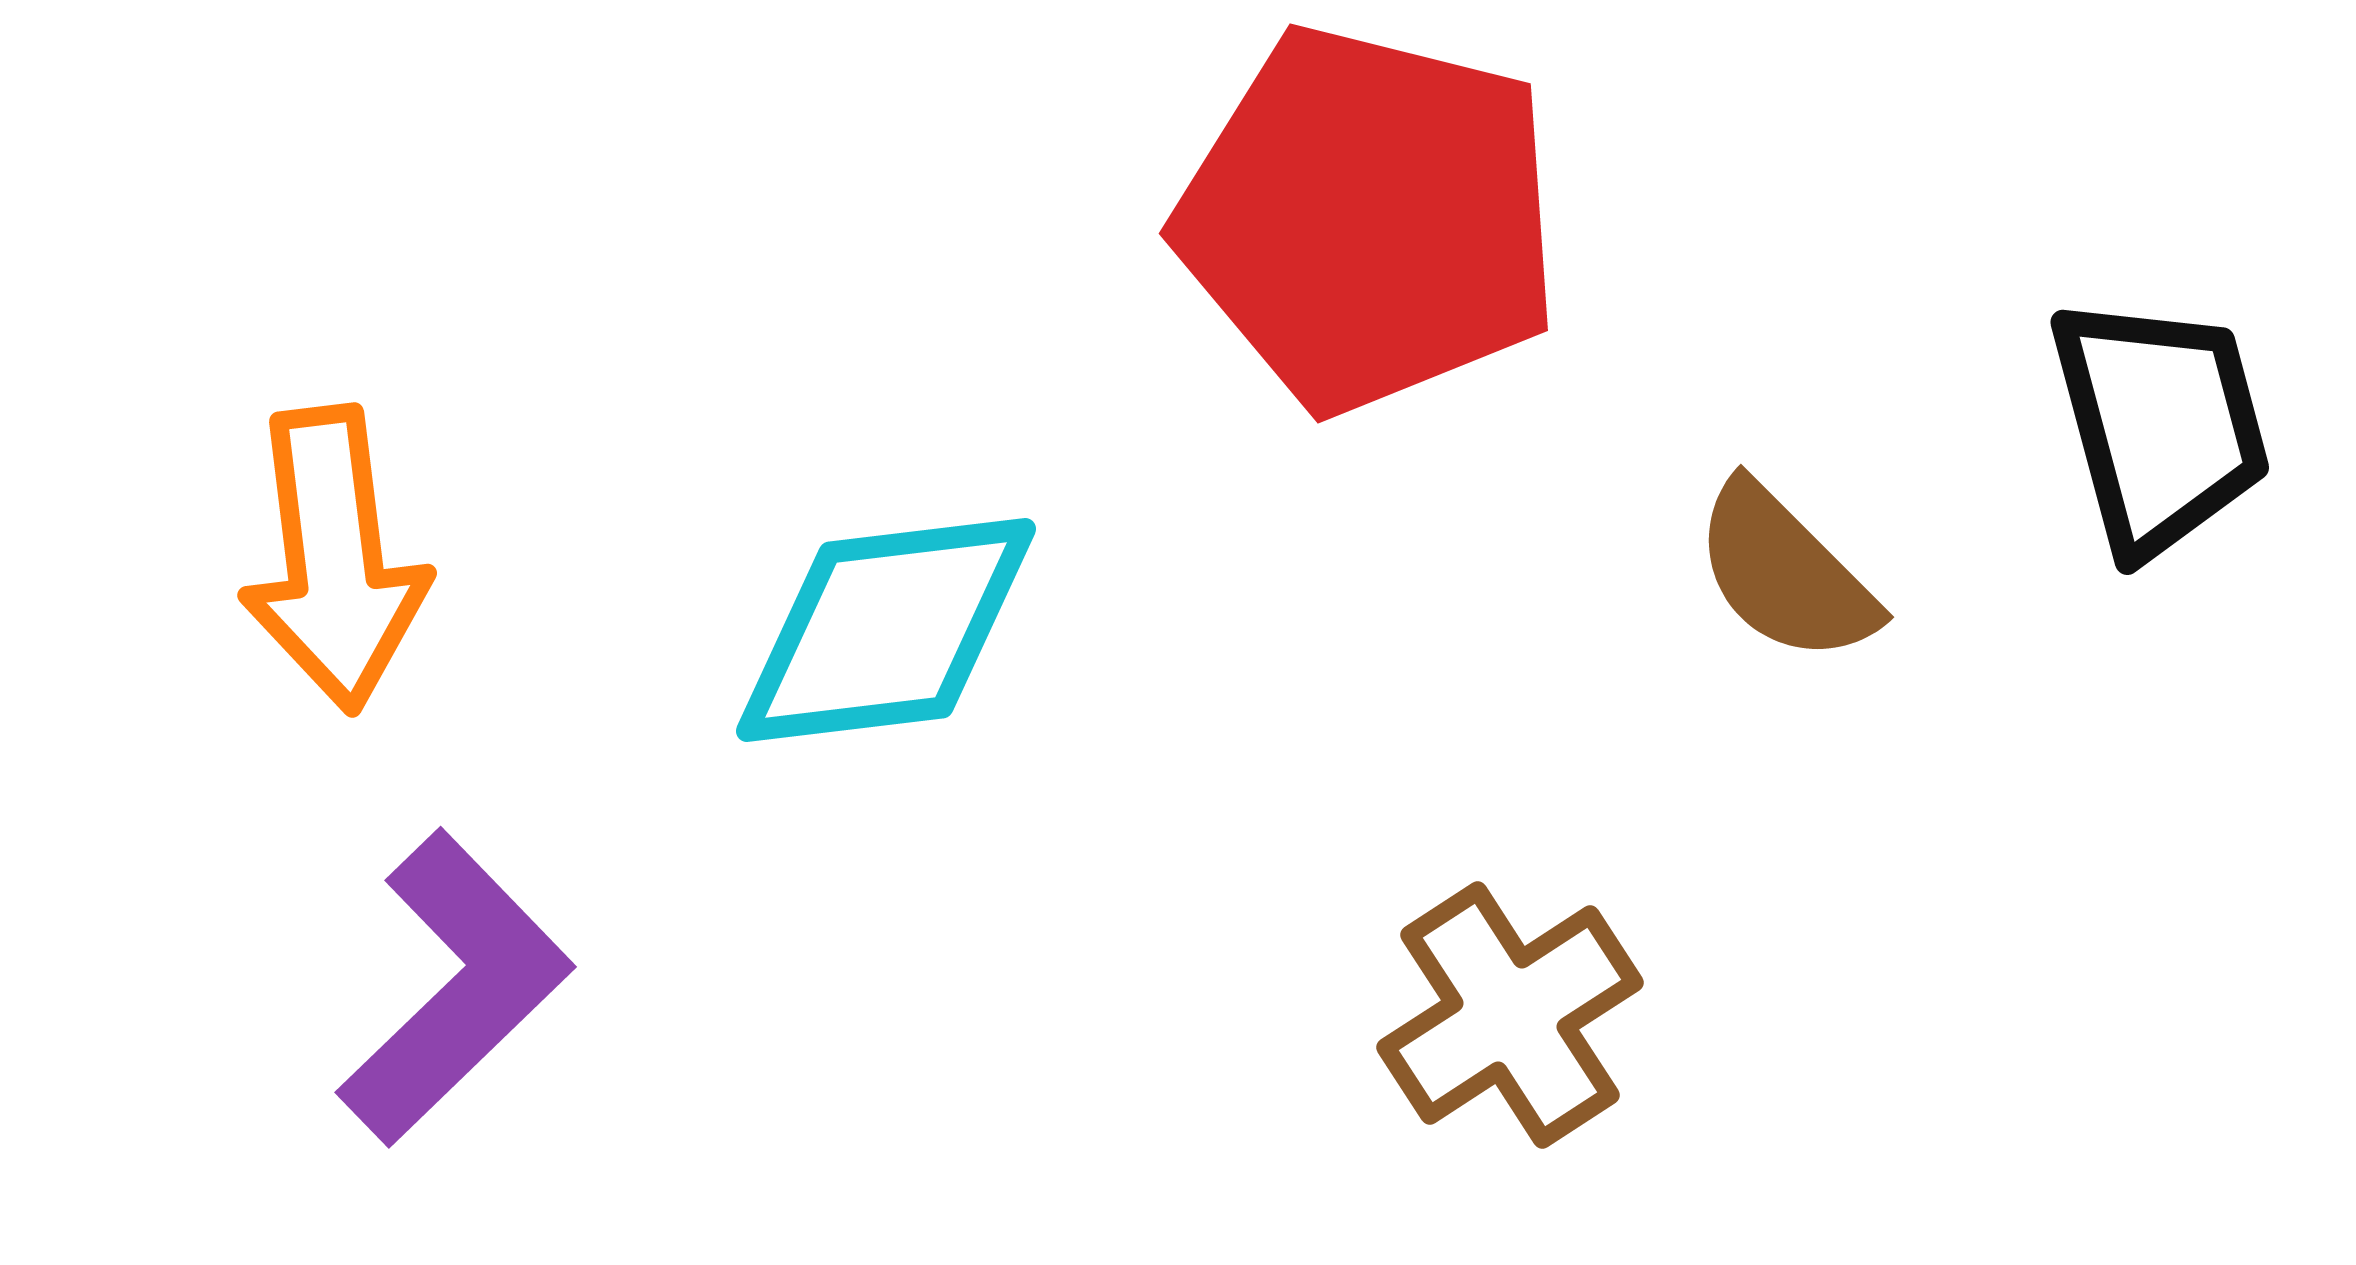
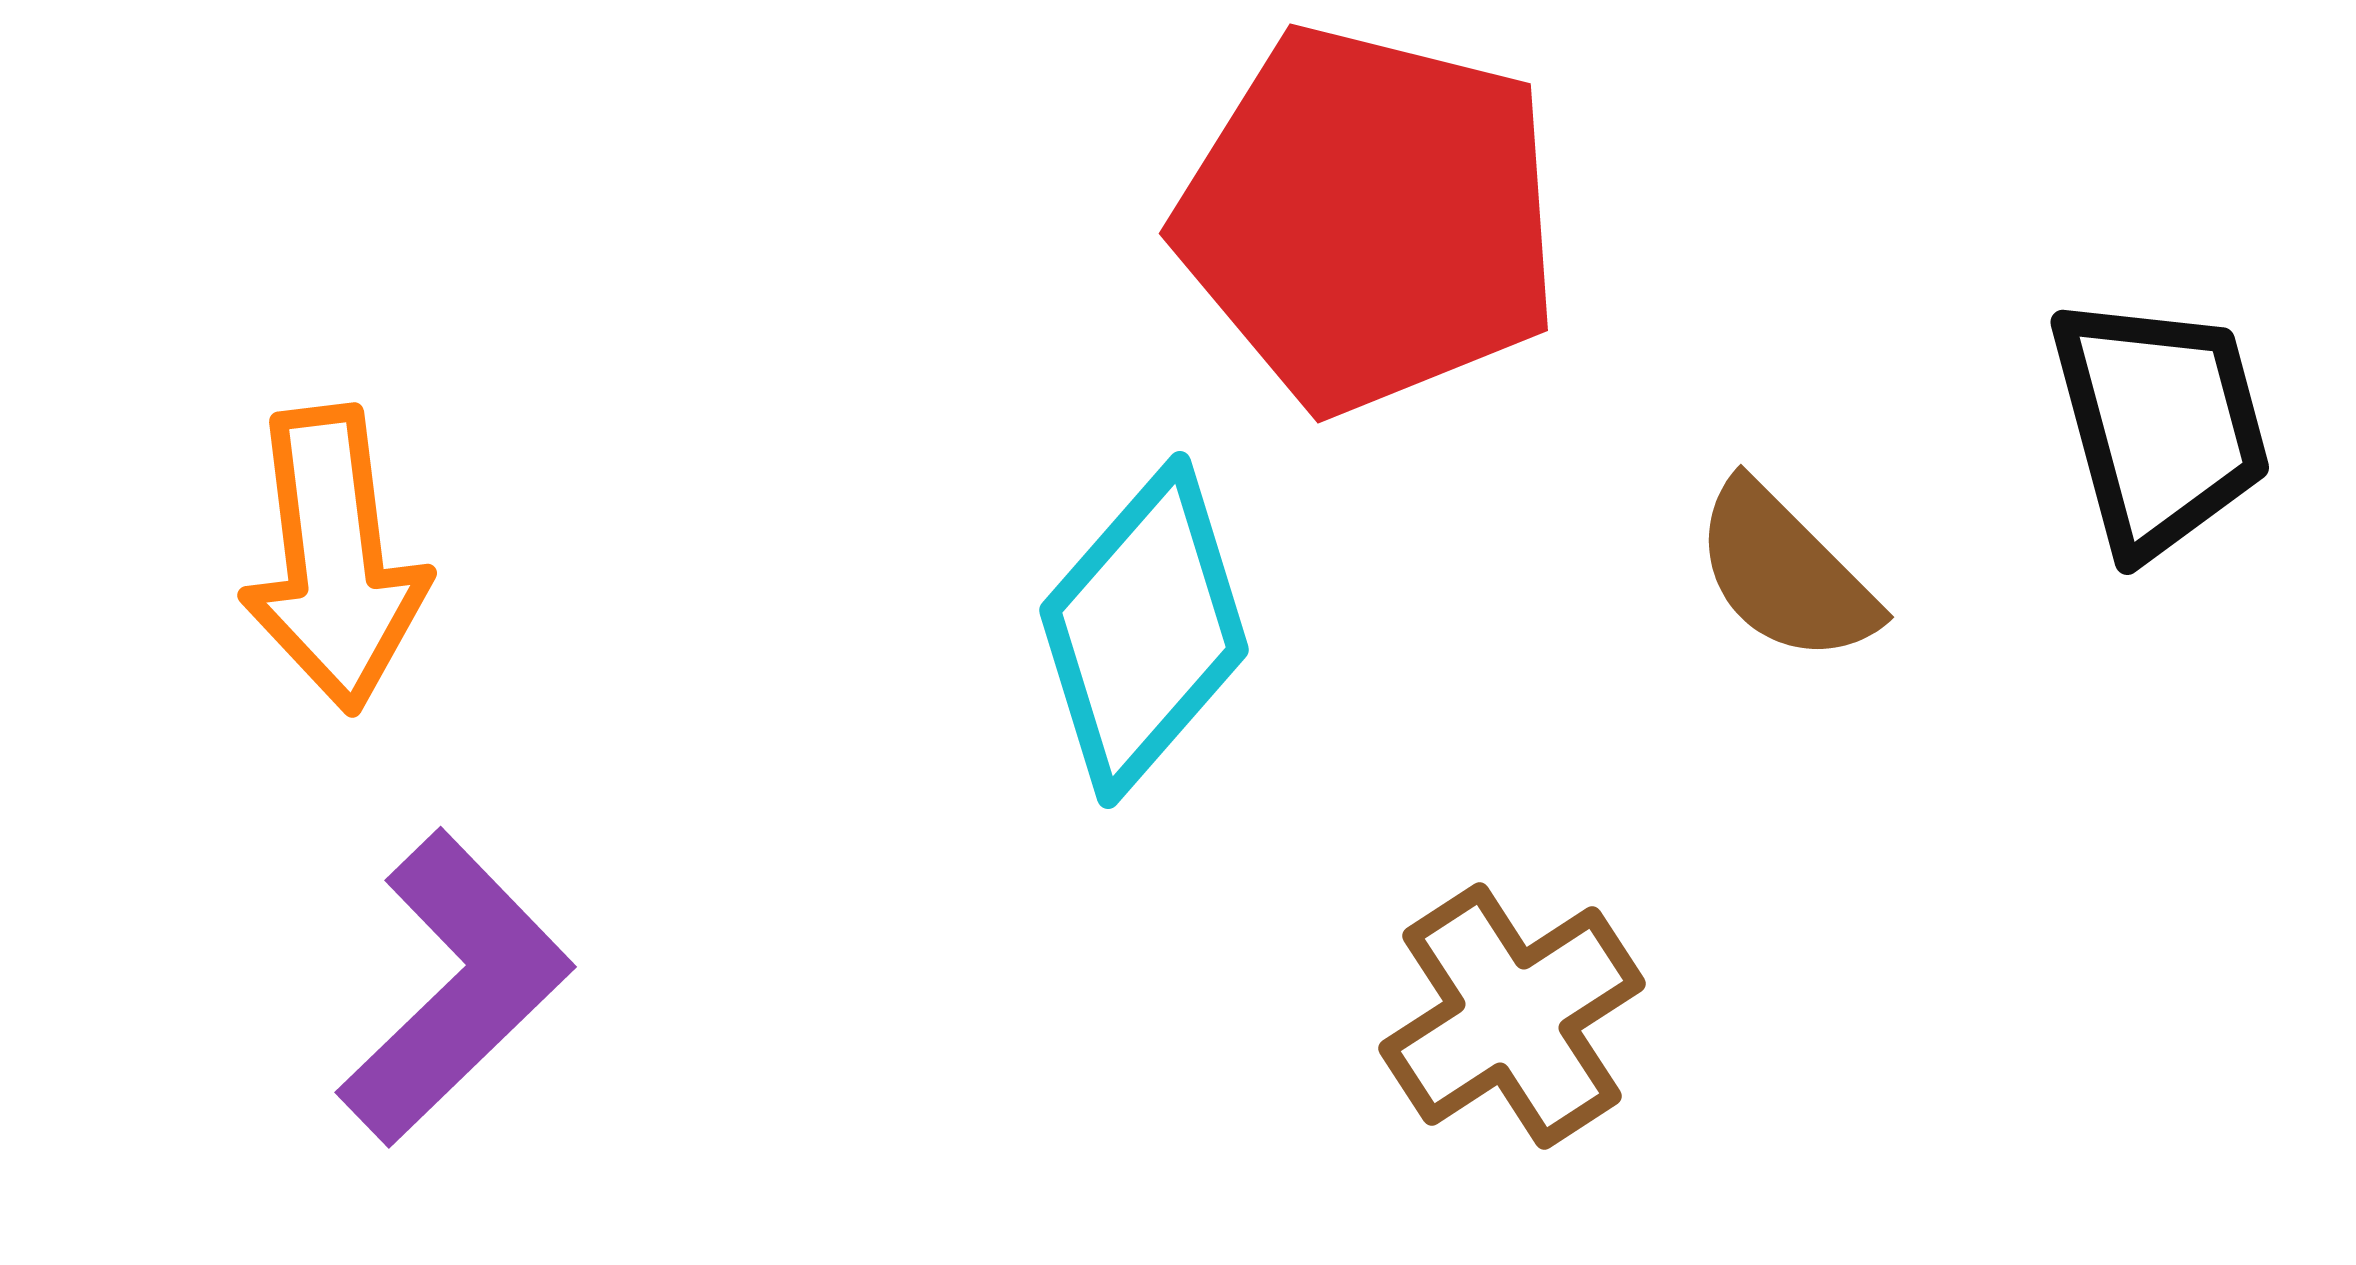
cyan diamond: moved 258 px right; rotated 42 degrees counterclockwise
brown cross: moved 2 px right, 1 px down
